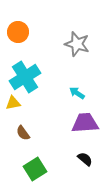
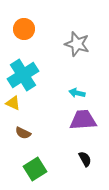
orange circle: moved 6 px right, 3 px up
cyan cross: moved 2 px left, 2 px up
cyan arrow: rotated 21 degrees counterclockwise
yellow triangle: rotated 35 degrees clockwise
purple trapezoid: moved 2 px left, 3 px up
brown semicircle: rotated 28 degrees counterclockwise
black semicircle: rotated 21 degrees clockwise
